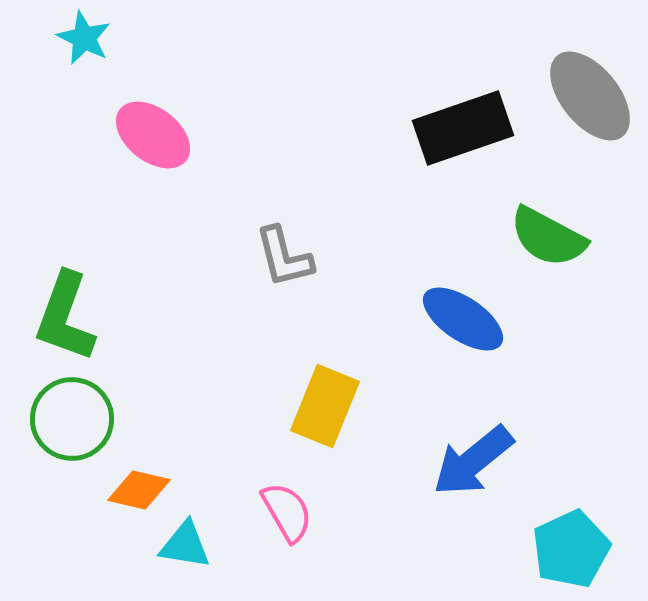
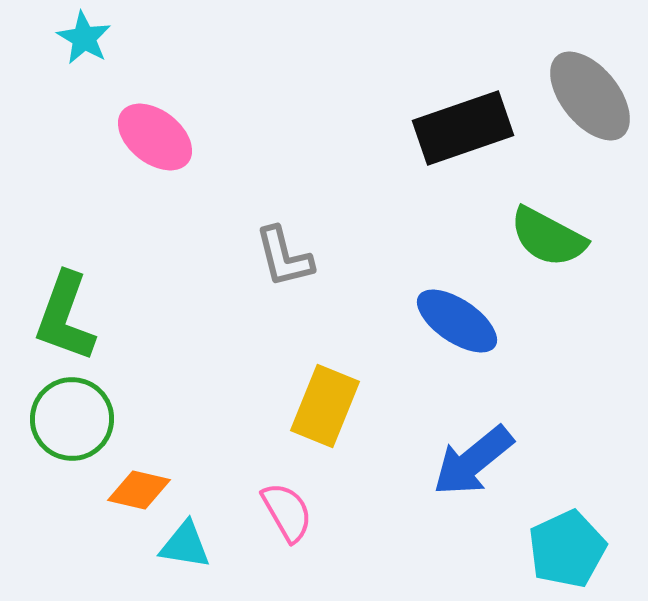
cyan star: rotated 4 degrees clockwise
pink ellipse: moved 2 px right, 2 px down
blue ellipse: moved 6 px left, 2 px down
cyan pentagon: moved 4 px left
